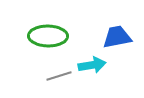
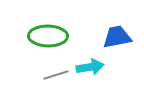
cyan arrow: moved 2 px left, 2 px down
gray line: moved 3 px left, 1 px up
